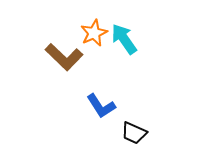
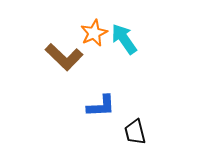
blue L-shape: rotated 60 degrees counterclockwise
black trapezoid: moved 1 px right, 1 px up; rotated 52 degrees clockwise
